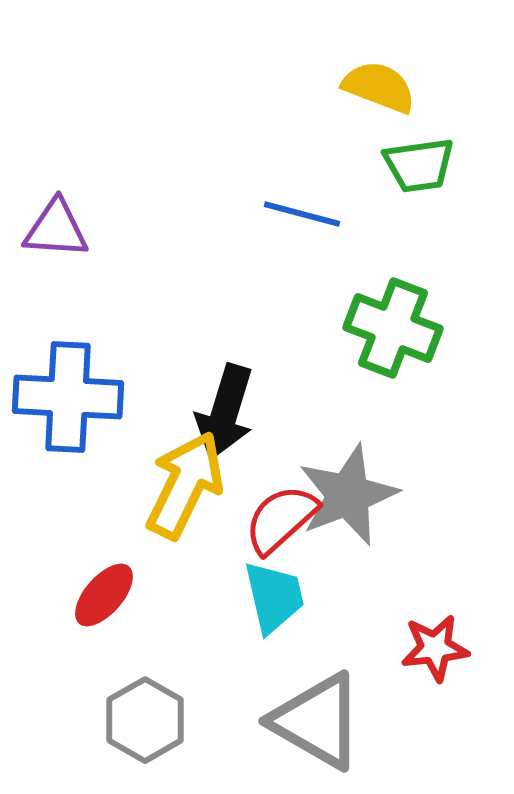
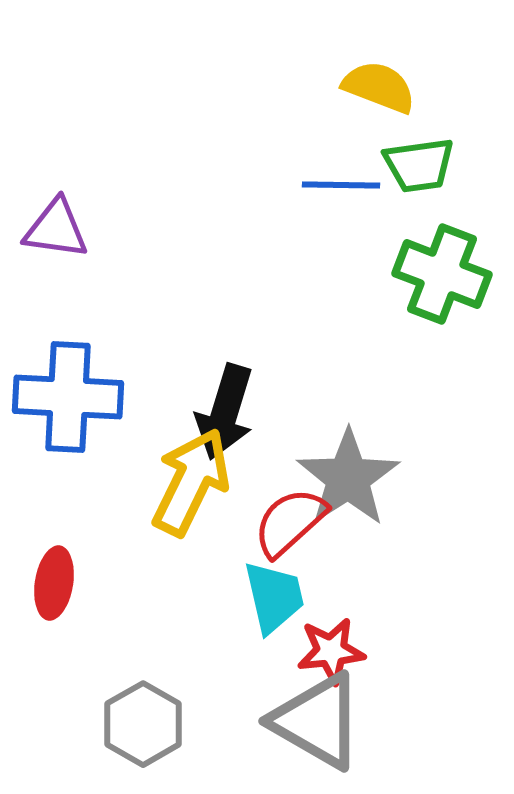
blue line: moved 39 px right, 29 px up; rotated 14 degrees counterclockwise
purple triangle: rotated 4 degrees clockwise
green cross: moved 49 px right, 54 px up
yellow arrow: moved 6 px right, 3 px up
gray star: moved 17 px up; rotated 12 degrees counterclockwise
red semicircle: moved 9 px right, 3 px down
red ellipse: moved 50 px left, 12 px up; rotated 32 degrees counterclockwise
red star: moved 104 px left, 3 px down
gray hexagon: moved 2 px left, 4 px down
